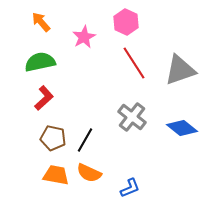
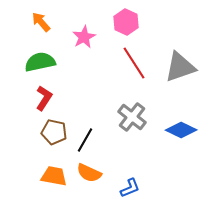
gray triangle: moved 3 px up
red L-shape: rotated 15 degrees counterclockwise
blue diamond: moved 1 px left, 2 px down; rotated 12 degrees counterclockwise
brown pentagon: moved 1 px right, 6 px up
orange trapezoid: moved 2 px left, 1 px down
